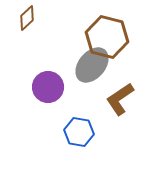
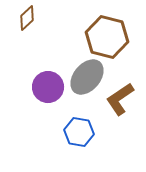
gray ellipse: moved 5 px left, 12 px down
